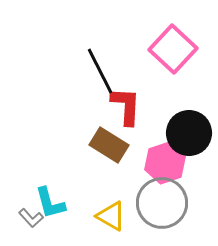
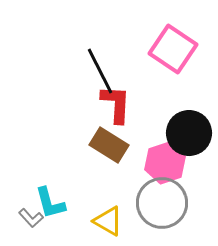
pink square: rotated 9 degrees counterclockwise
red L-shape: moved 10 px left, 2 px up
yellow triangle: moved 3 px left, 5 px down
